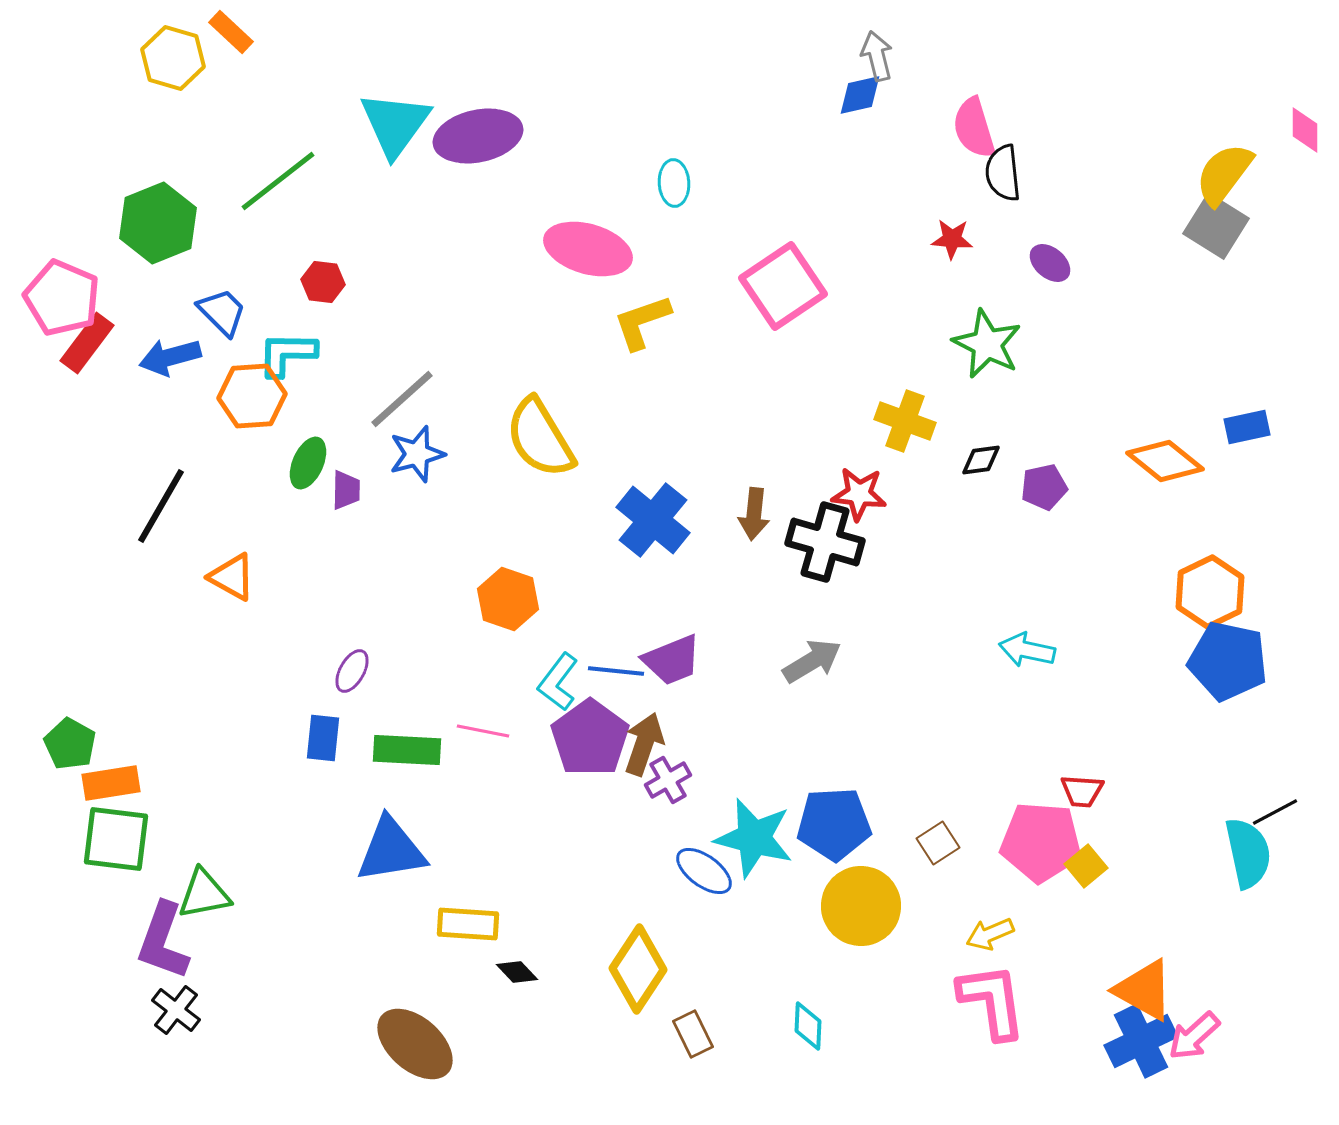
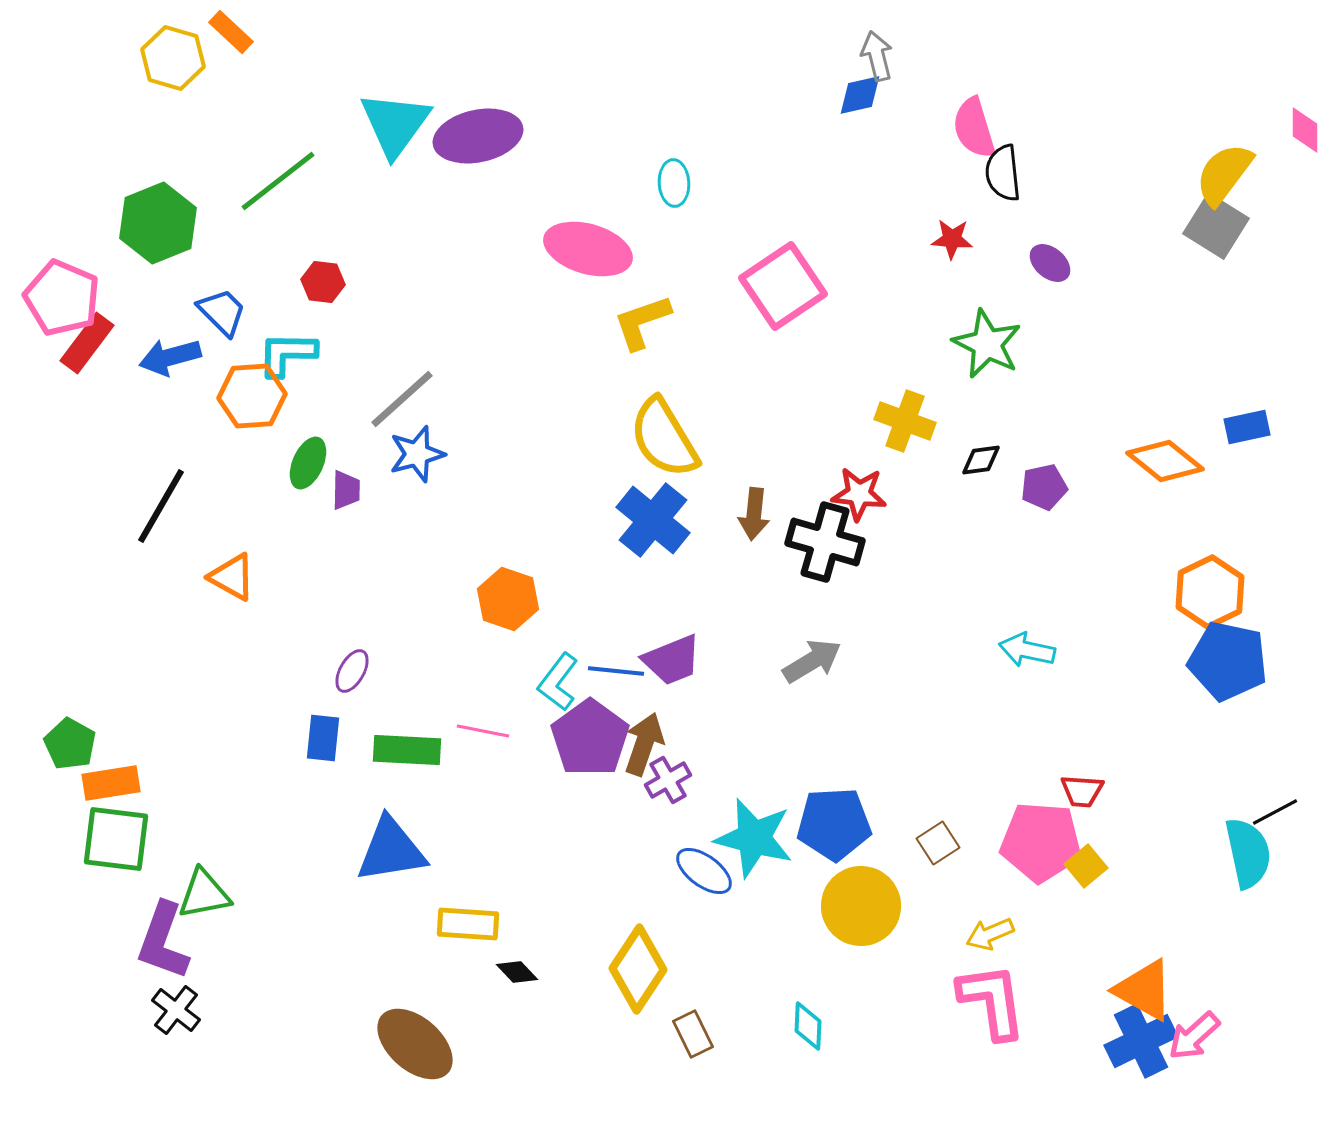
yellow semicircle at (540, 438): moved 124 px right
